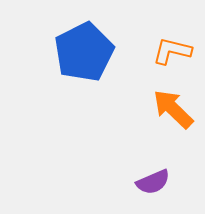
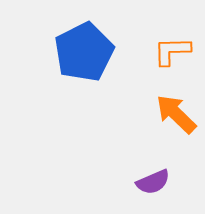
orange L-shape: rotated 15 degrees counterclockwise
orange arrow: moved 3 px right, 5 px down
